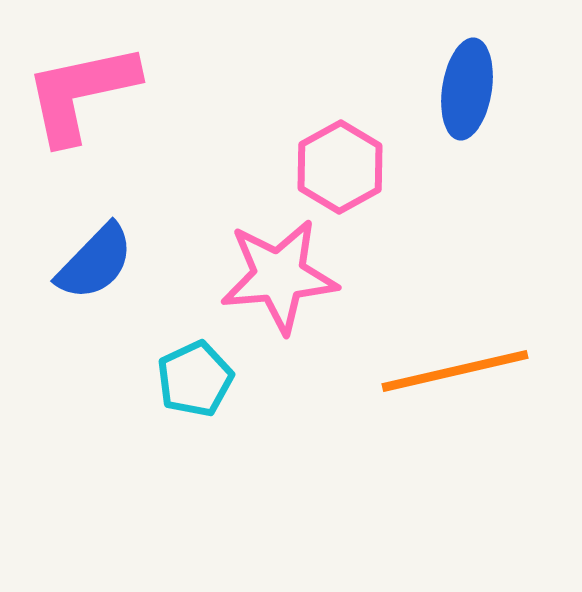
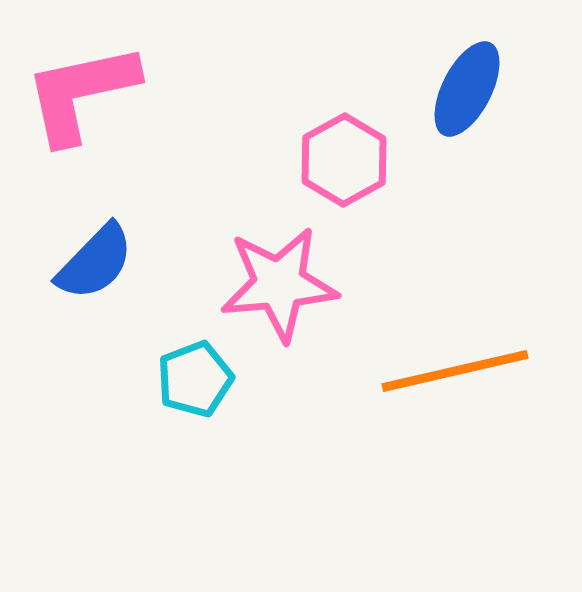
blue ellipse: rotated 18 degrees clockwise
pink hexagon: moved 4 px right, 7 px up
pink star: moved 8 px down
cyan pentagon: rotated 4 degrees clockwise
